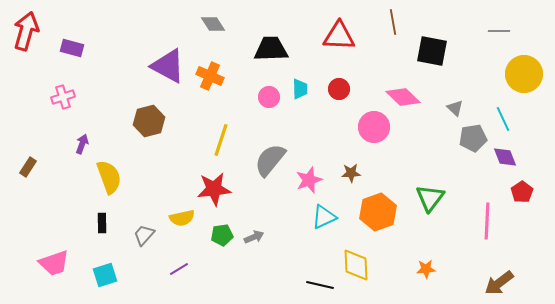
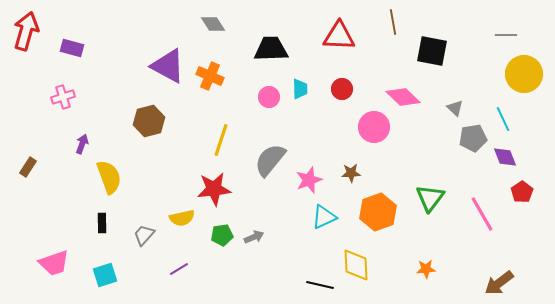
gray line at (499, 31): moved 7 px right, 4 px down
red circle at (339, 89): moved 3 px right
pink line at (487, 221): moved 5 px left, 7 px up; rotated 33 degrees counterclockwise
